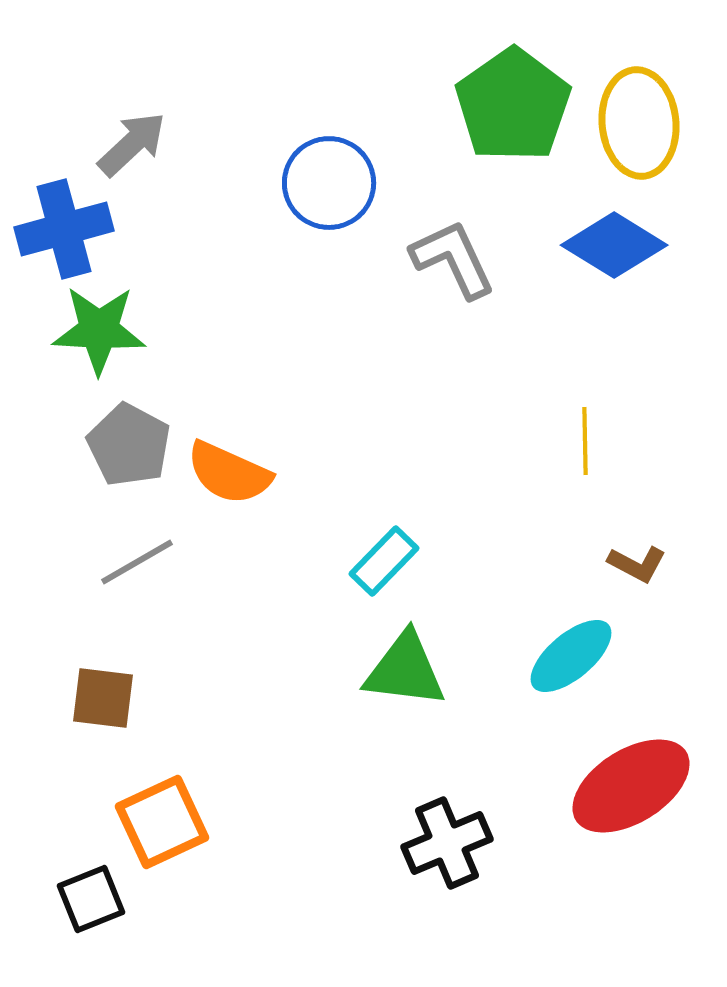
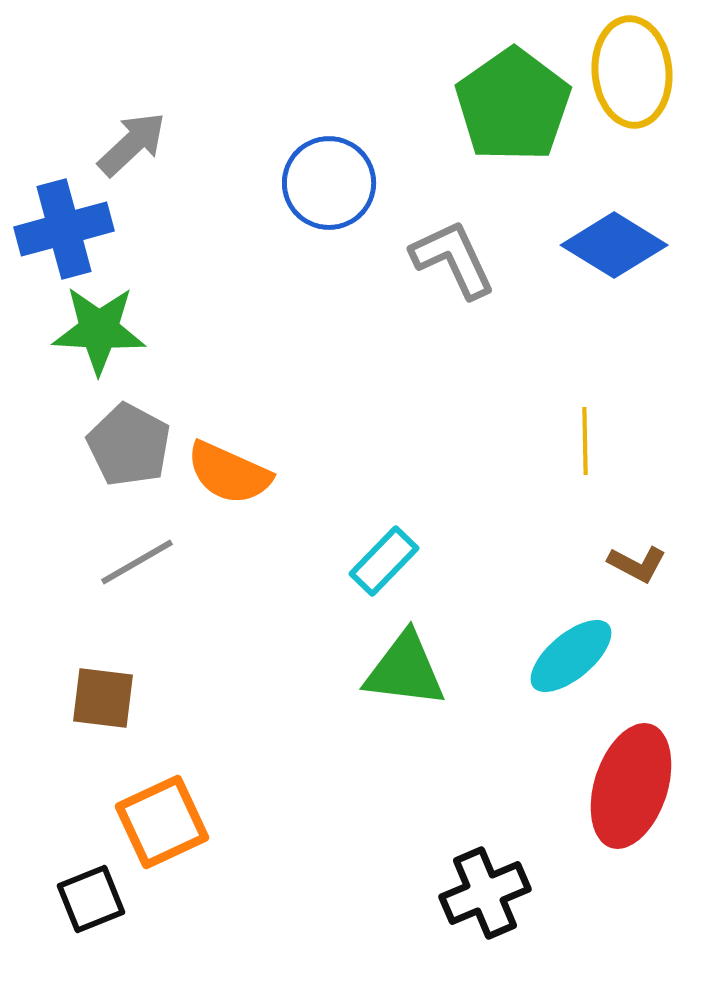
yellow ellipse: moved 7 px left, 51 px up
red ellipse: rotated 40 degrees counterclockwise
black cross: moved 38 px right, 50 px down
